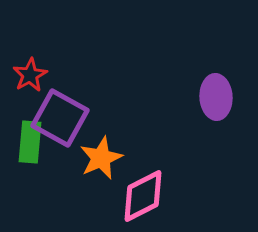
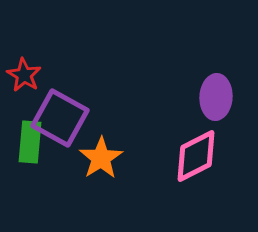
red star: moved 6 px left; rotated 12 degrees counterclockwise
purple ellipse: rotated 6 degrees clockwise
orange star: rotated 9 degrees counterclockwise
pink diamond: moved 53 px right, 40 px up
